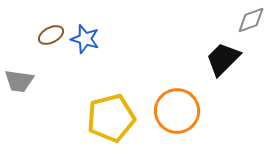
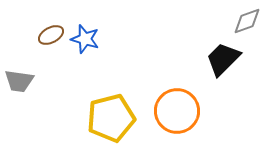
gray diamond: moved 4 px left, 1 px down
